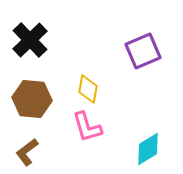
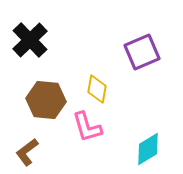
purple square: moved 1 px left, 1 px down
yellow diamond: moved 9 px right
brown hexagon: moved 14 px right, 1 px down
